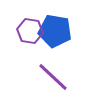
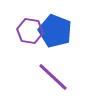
blue pentagon: rotated 12 degrees clockwise
